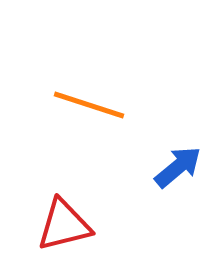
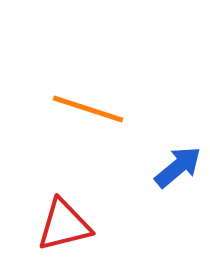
orange line: moved 1 px left, 4 px down
